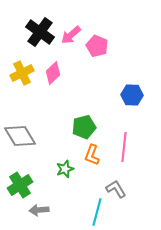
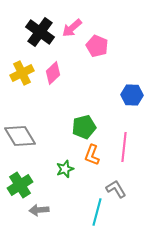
pink arrow: moved 1 px right, 7 px up
